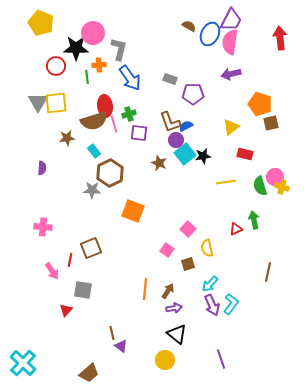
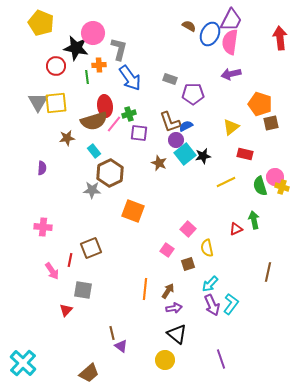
black star at (76, 48): rotated 10 degrees clockwise
pink line at (114, 124): rotated 54 degrees clockwise
yellow line at (226, 182): rotated 18 degrees counterclockwise
